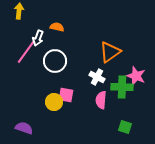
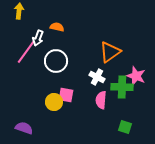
white circle: moved 1 px right
